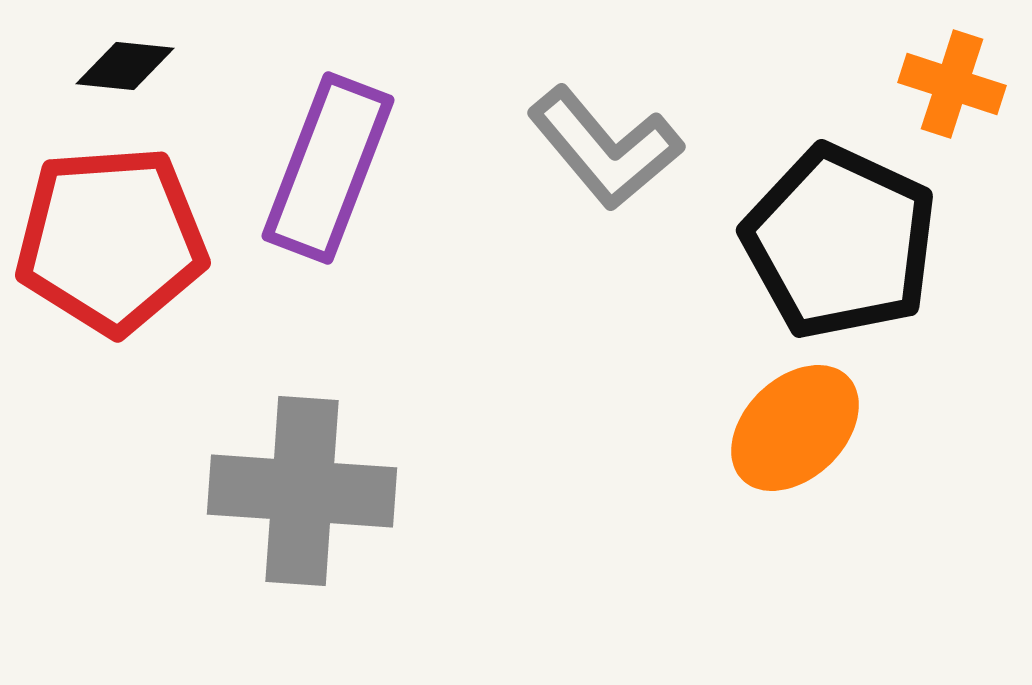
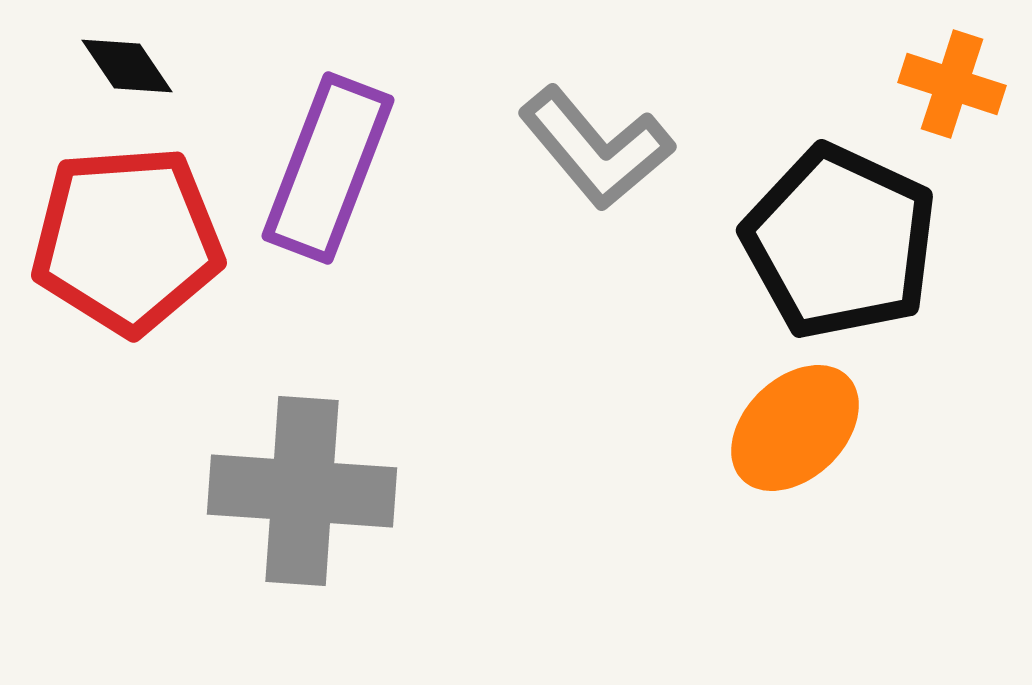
black diamond: moved 2 px right; rotated 50 degrees clockwise
gray L-shape: moved 9 px left
red pentagon: moved 16 px right
